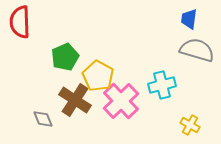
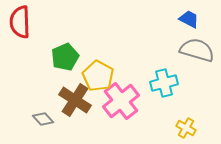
blue trapezoid: rotated 110 degrees clockwise
cyan cross: moved 2 px right, 2 px up
pink cross: rotated 6 degrees clockwise
gray diamond: rotated 20 degrees counterclockwise
yellow cross: moved 4 px left, 3 px down
